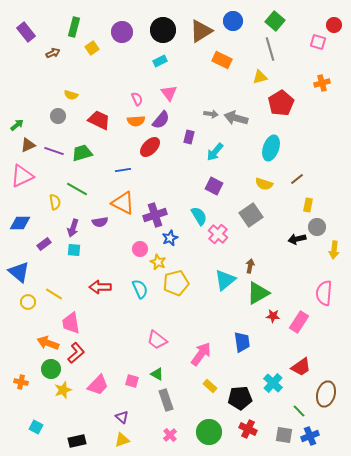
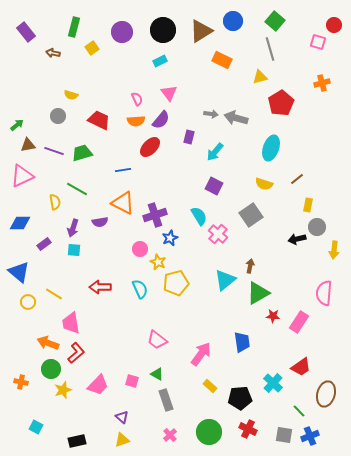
brown arrow at (53, 53): rotated 144 degrees counterclockwise
brown triangle at (28, 145): rotated 14 degrees clockwise
